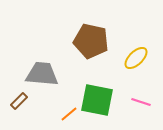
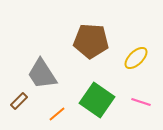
brown pentagon: rotated 8 degrees counterclockwise
gray trapezoid: rotated 128 degrees counterclockwise
green square: rotated 24 degrees clockwise
orange line: moved 12 px left
